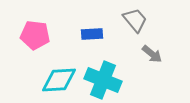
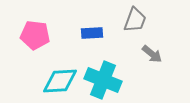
gray trapezoid: rotated 60 degrees clockwise
blue rectangle: moved 1 px up
cyan diamond: moved 1 px right, 1 px down
